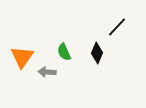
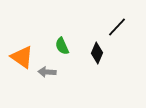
green semicircle: moved 2 px left, 6 px up
orange triangle: rotated 30 degrees counterclockwise
